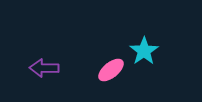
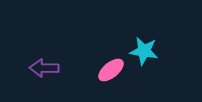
cyan star: rotated 28 degrees counterclockwise
